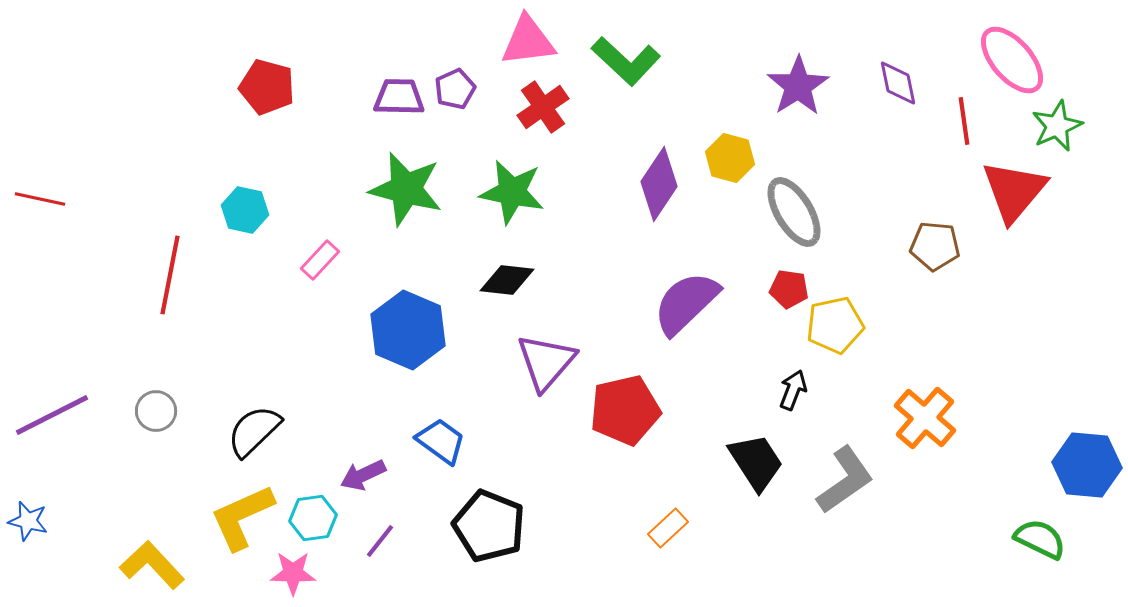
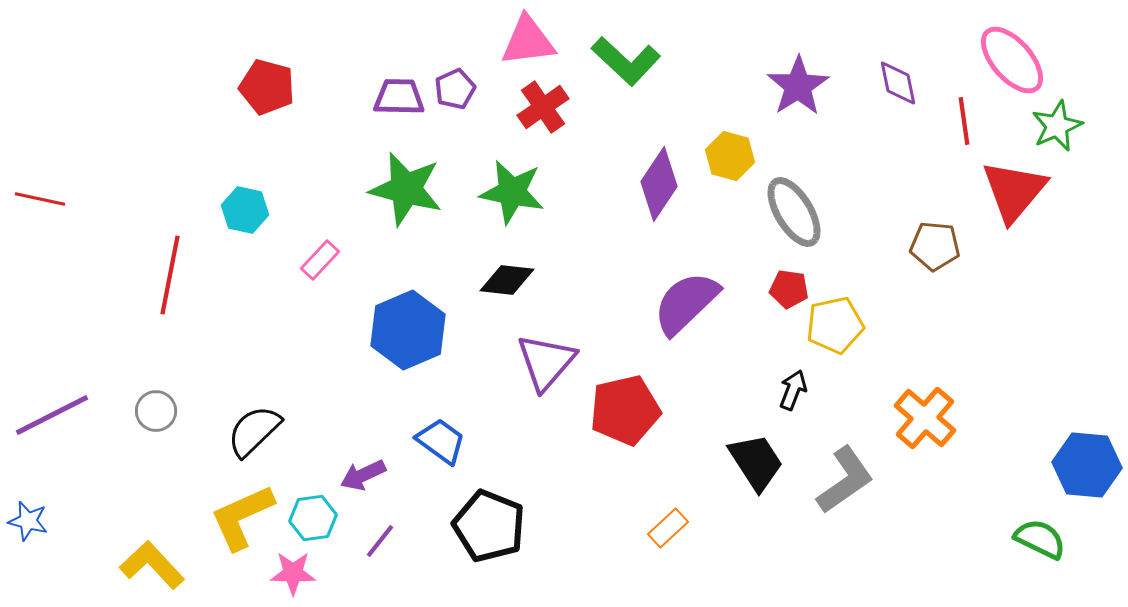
yellow hexagon at (730, 158): moved 2 px up
blue hexagon at (408, 330): rotated 14 degrees clockwise
